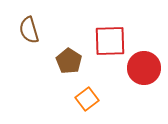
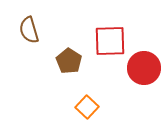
orange square: moved 8 px down; rotated 10 degrees counterclockwise
